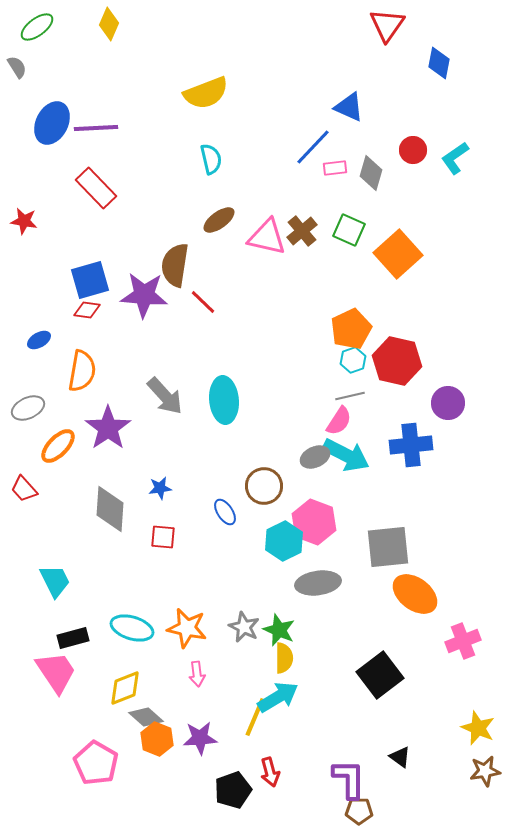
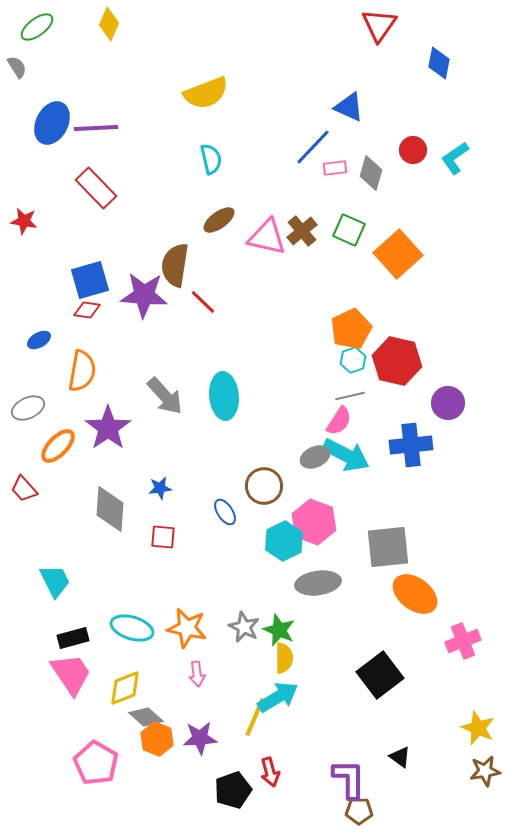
red triangle at (387, 25): moved 8 px left
cyan ellipse at (224, 400): moved 4 px up
pink trapezoid at (56, 672): moved 15 px right, 2 px down
